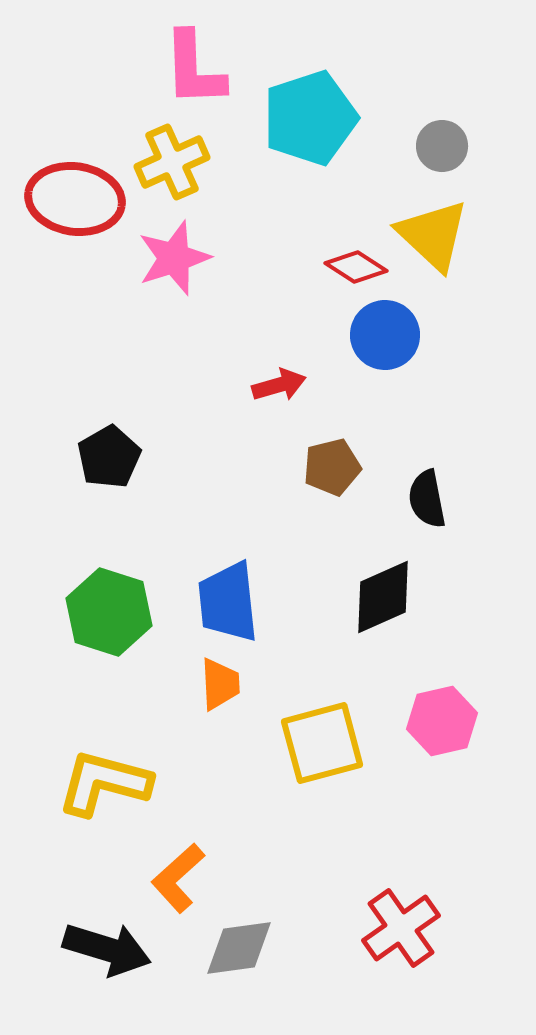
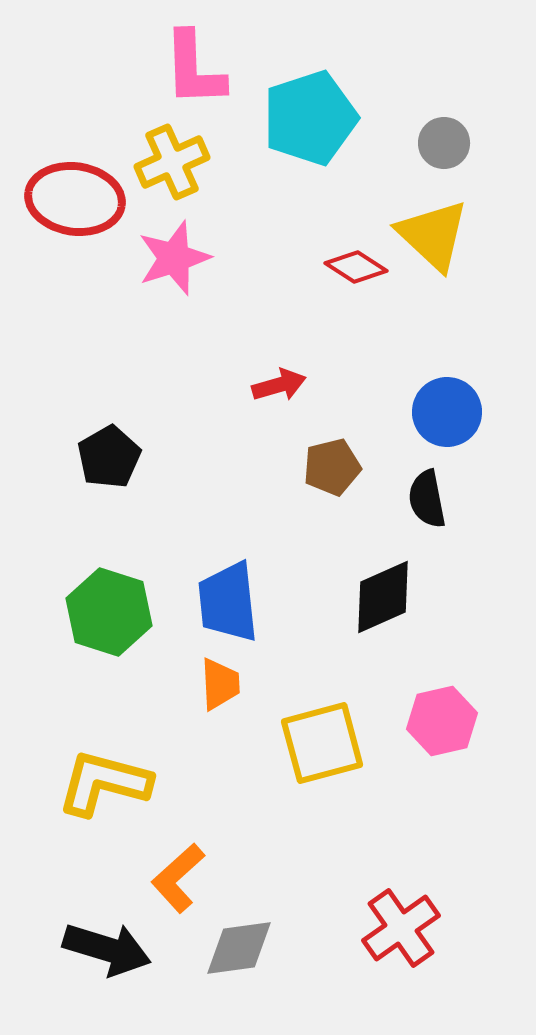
gray circle: moved 2 px right, 3 px up
blue circle: moved 62 px right, 77 px down
